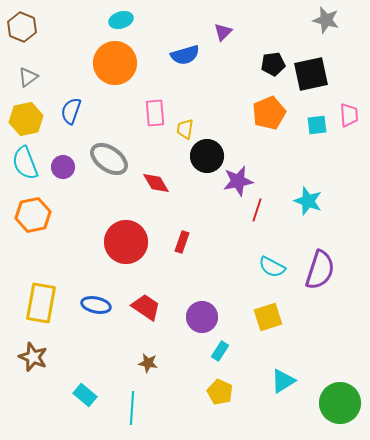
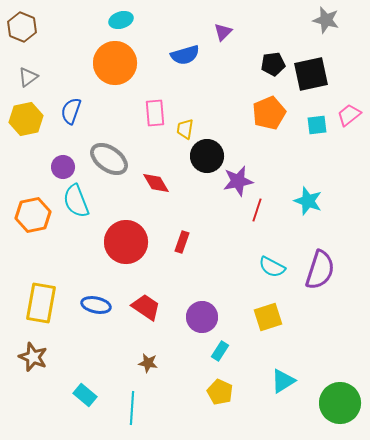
pink trapezoid at (349, 115): rotated 125 degrees counterclockwise
cyan semicircle at (25, 163): moved 51 px right, 38 px down
